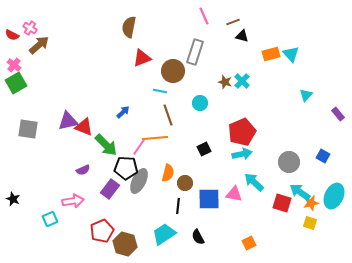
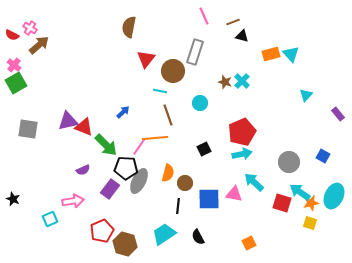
red triangle at (142, 58): moved 4 px right, 1 px down; rotated 30 degrees counterclockwise
